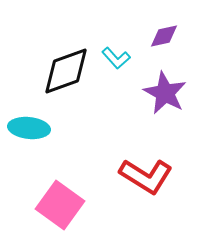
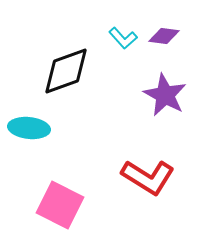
purple diamond: rotated 20 degrees clockwise
cyan L-shape: moved 7 px right, 20 px up
purple star: moved 2 px down
red L-shape: moved 2 px right, 1 px down
pink square: rotated 9 degrees counterclockwise
